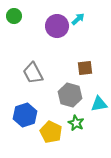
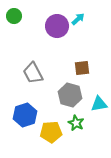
brown square: moved 3 px left
yellow pentagon: rotated 30 degrees counterclockwise
